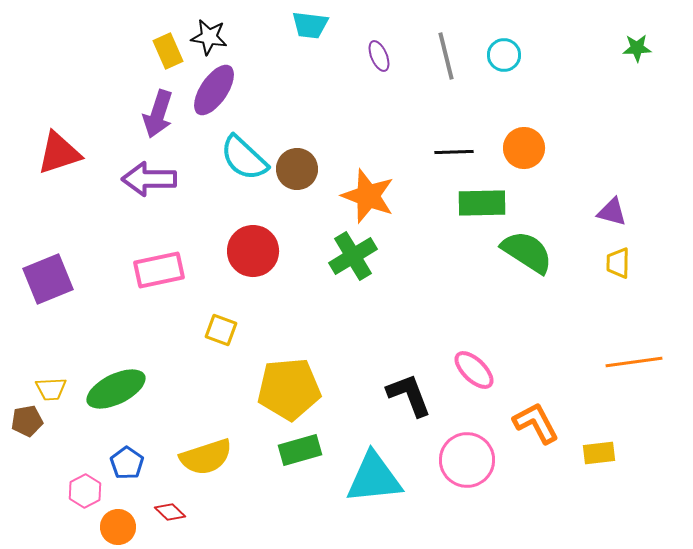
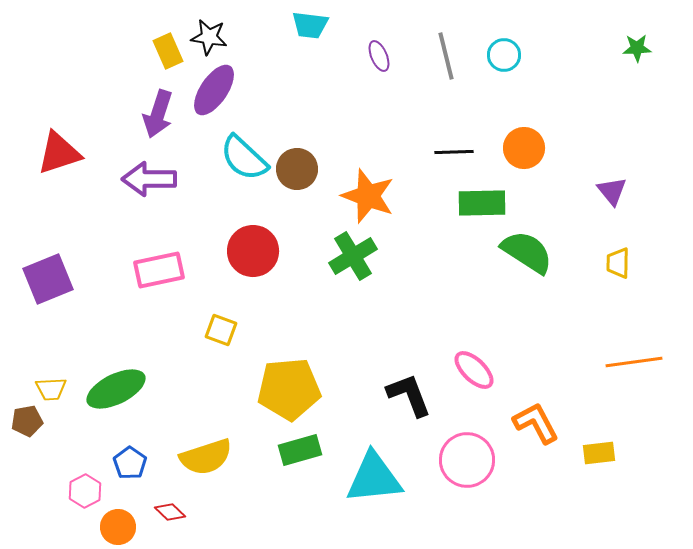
purple triangle at (612, 212): moved 21 px up; rotated 36 degrees clockwise
blue pentagon at (127, 463): moved 3 px right
